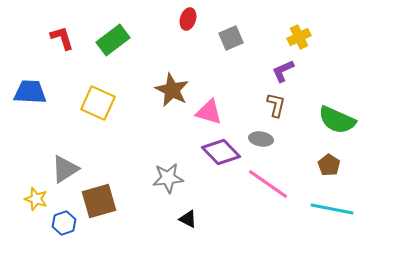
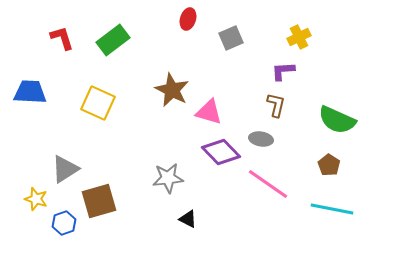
purple L-shape: rotated 20 degrees clockwise
